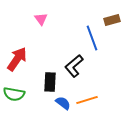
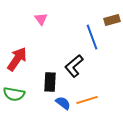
blue line: moved 1 px up
